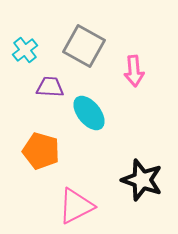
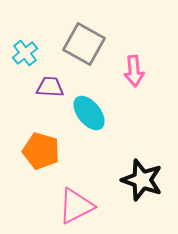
gray square: moved 2 px up
cyan cross: moved 3 px down
